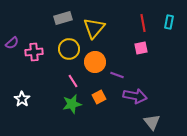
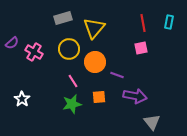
pink cross: rotated 36 degrees clockwise
orange square: rotated 24 degrees clockwise
